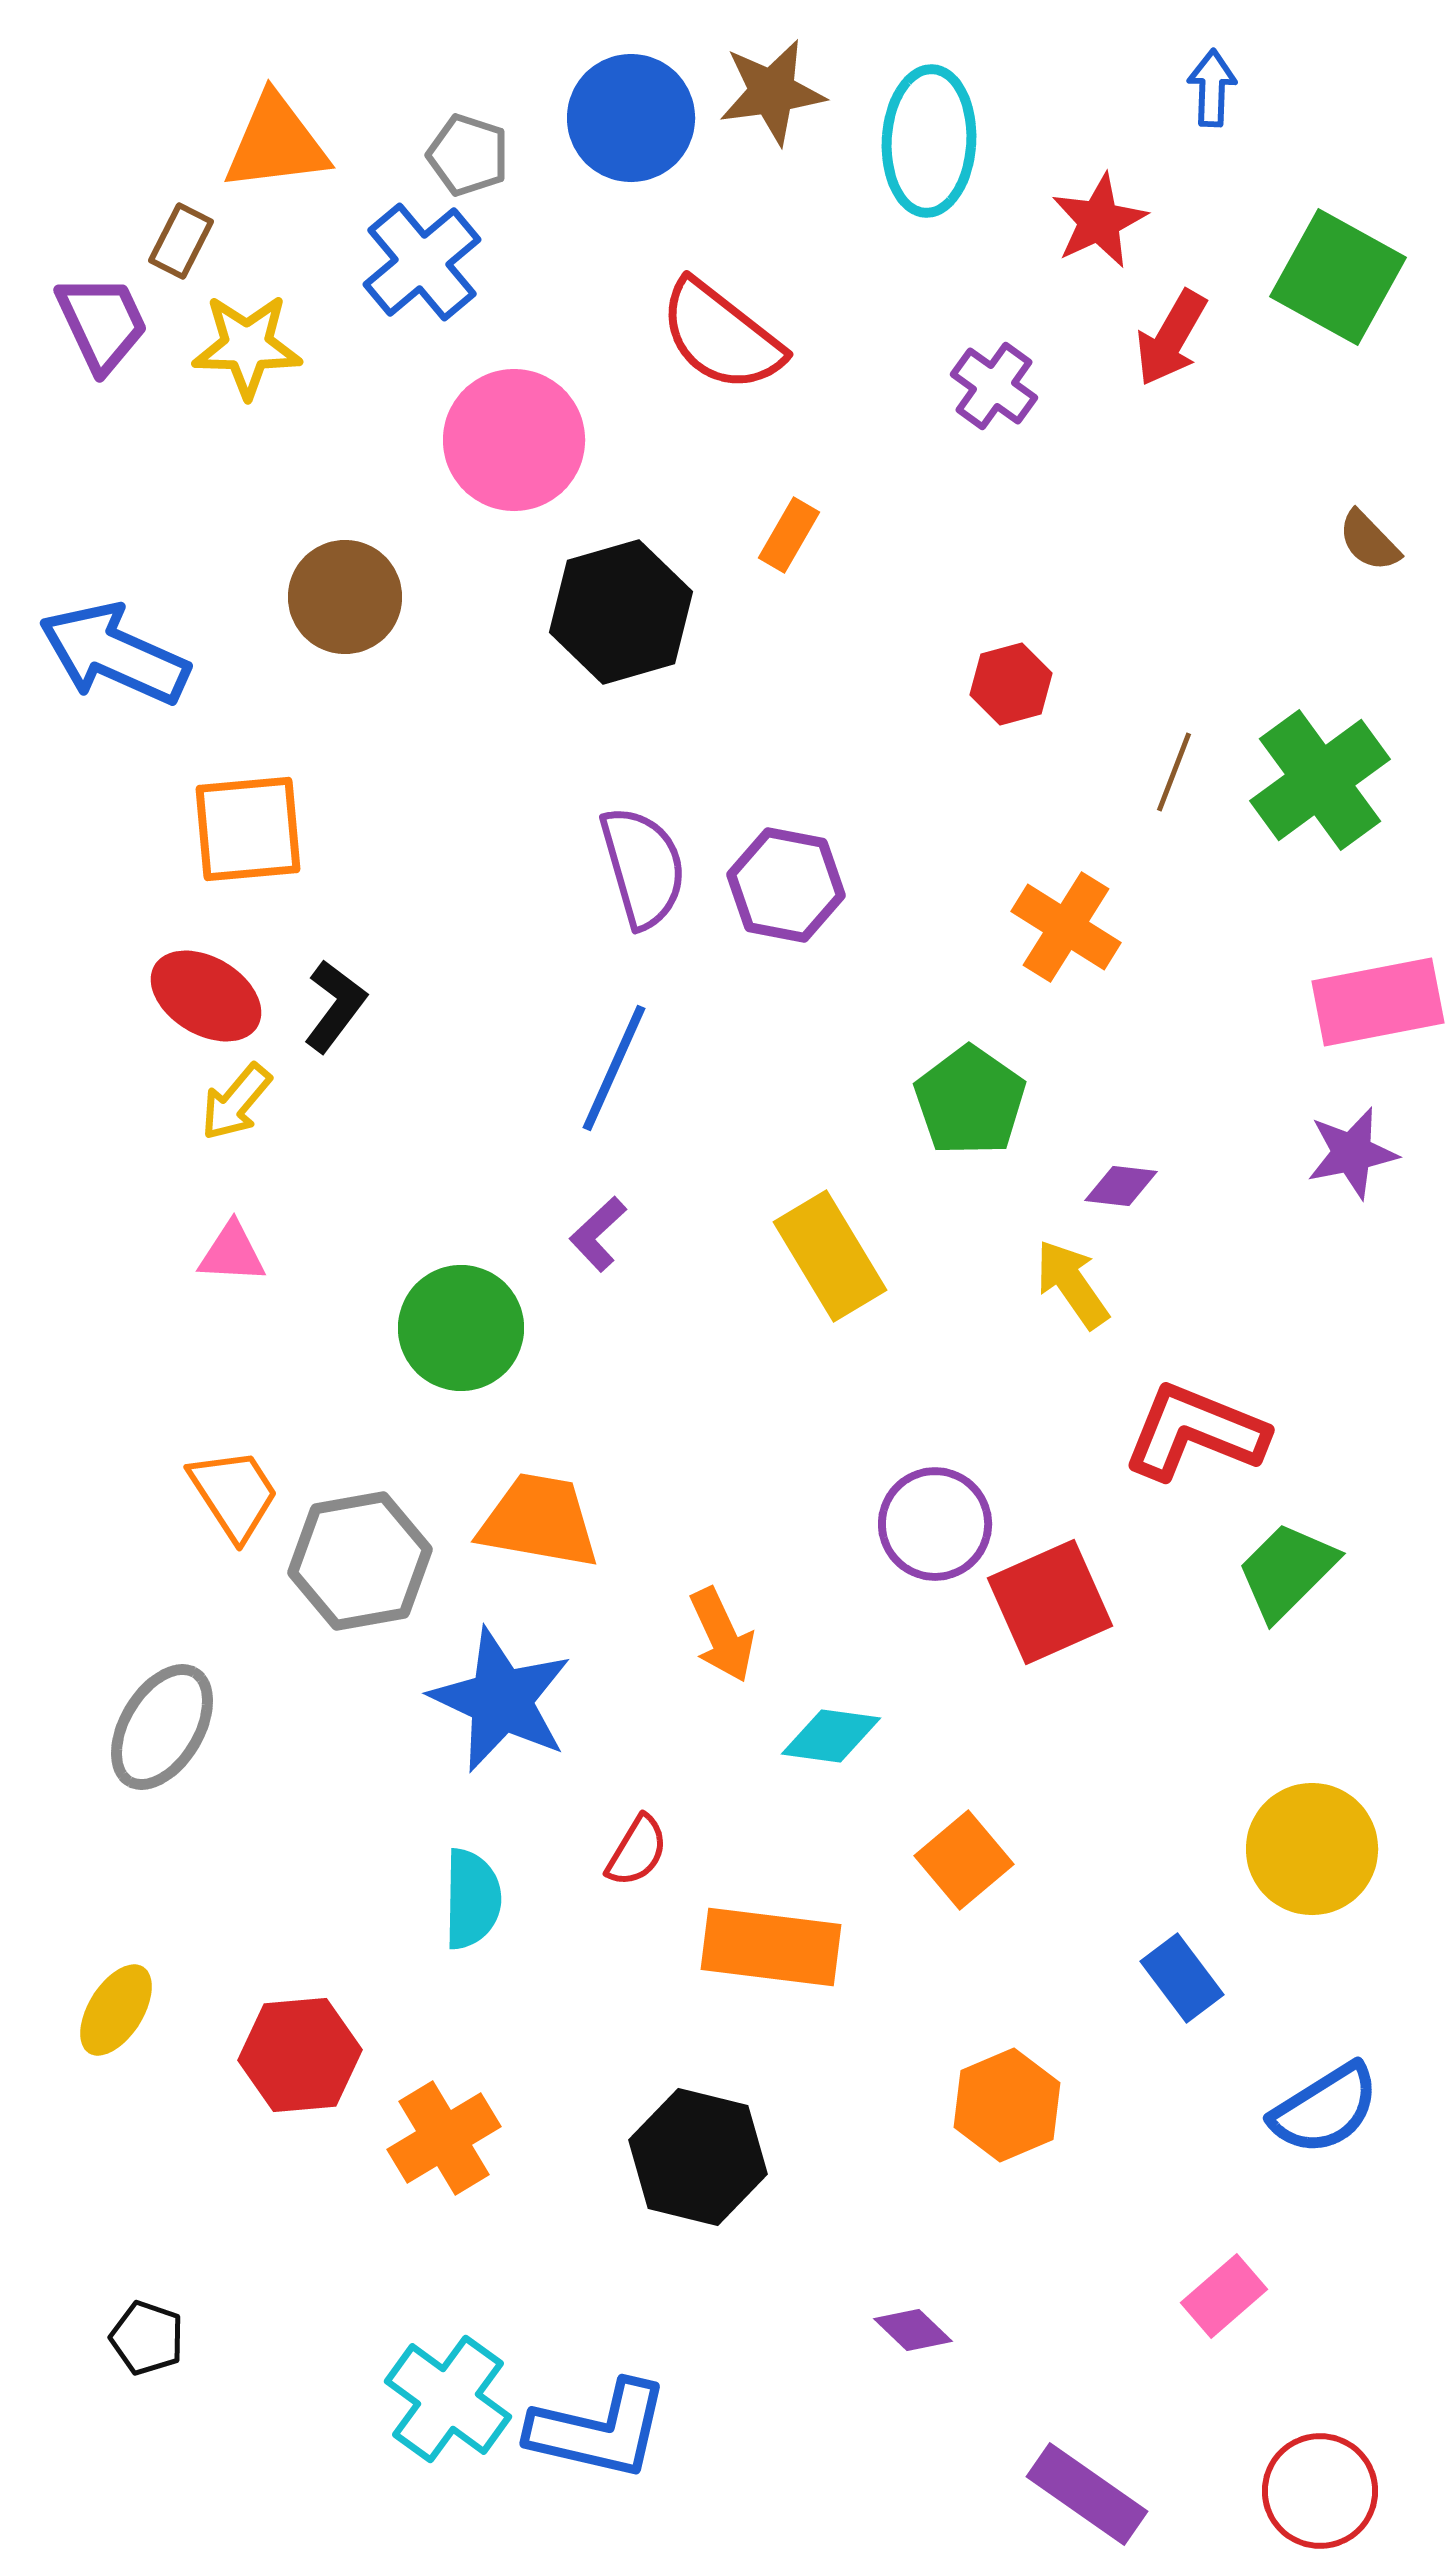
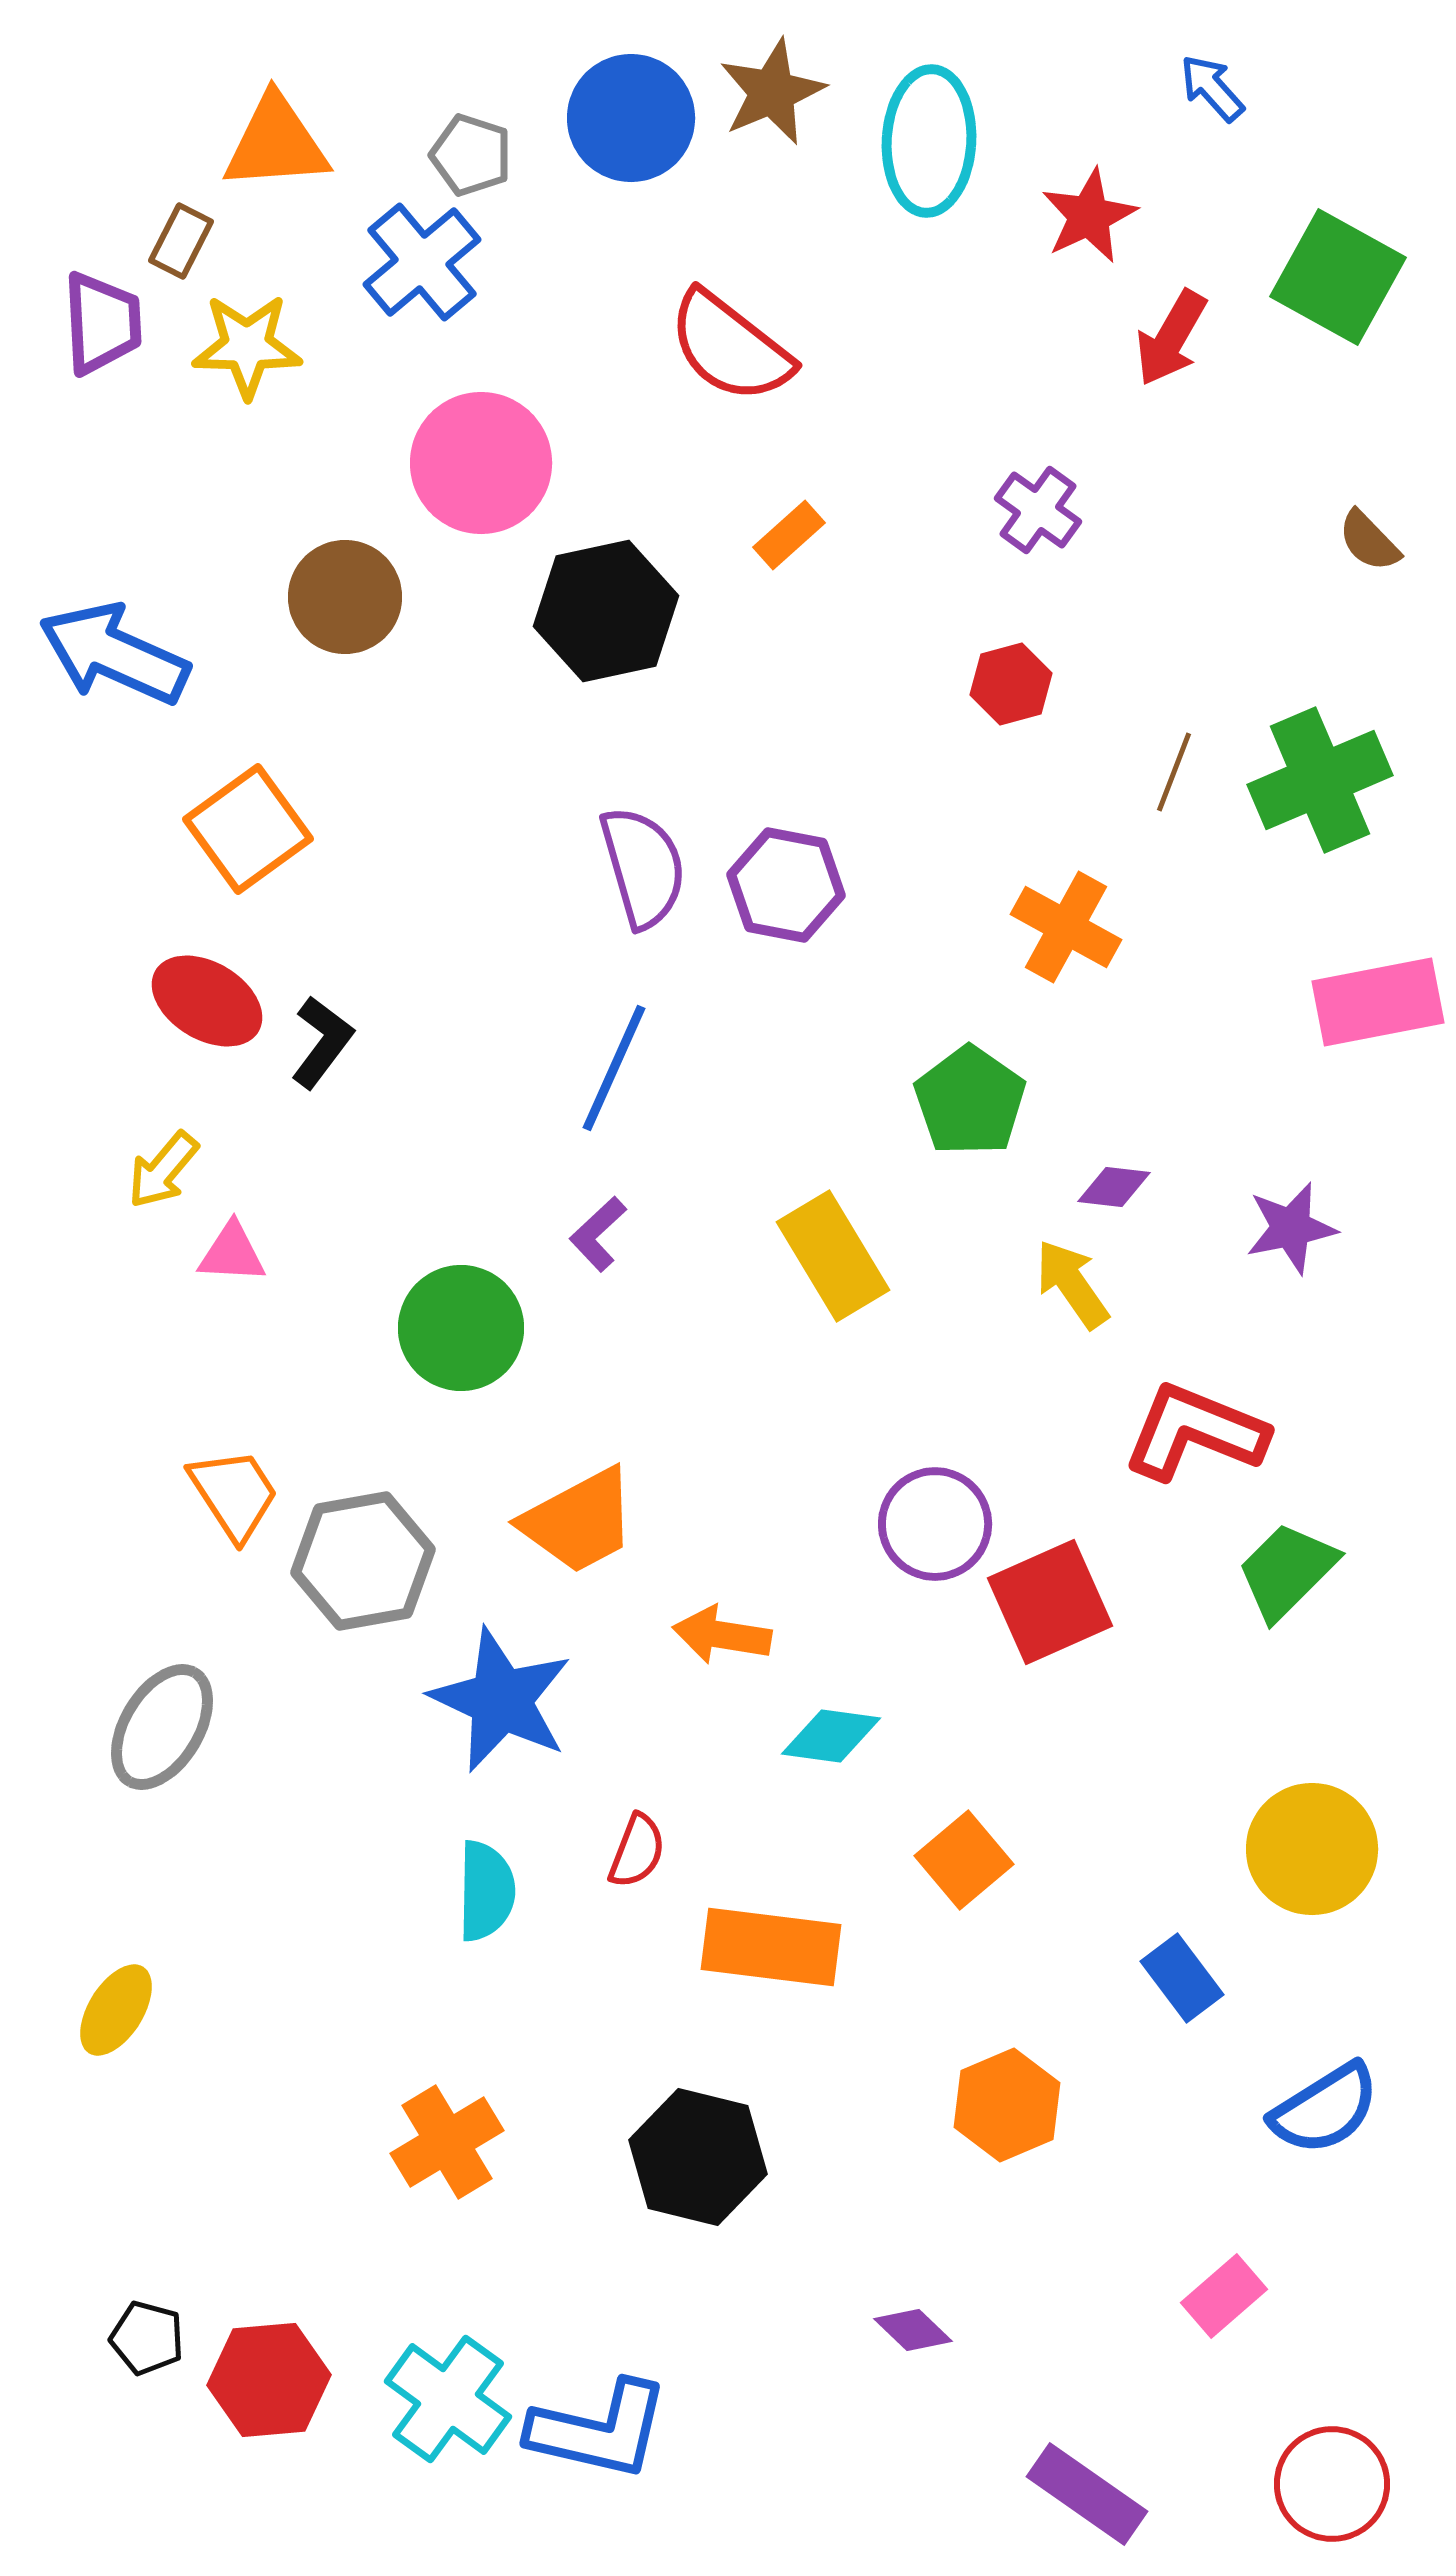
blue arrow at (1212, 88): rotated 44 degrees counterclockwise
brown star at (772, 92): rotated 15 degrees counterclockwise
orange triangle at (276, 143): rotated 3 degrees clockwise
gray pentagon at (468, 155): moved 3 px right
red star at (1099, 221): moved 10 px left, 5 px up
purple trapezoid at (102, 323): rotated 22 degrees clockwise
red semicircle at (721, 336): moved 9 px right, 11 px down
purple cross at (994, 386): moved 44 px right, 124 px down
pink circle at (514, 440): moved 33 px left, 23 px down
orange rectangle at (789, 535): rotated 18 degrees clockwise
black hexagon at (621, 612): moved 15 px left, 1 px up; rotated 4 degrees clockwise
green cross at (1320, 780): rotated 13 degrees clockwise
orange square at (248, 829): rotated 31 degrees counterclockwise
orange cross at (1066, 927): rotated 3 degrees counterclockwise
red ellipse at (206, 996): moved 1 px right, 5 px down
black L-shape at (335, 1006): moved 13 px left, 36 px down
yellow arrow at (236, 1102): moved 73 px left, 68 px down
purple star at (1352, 1153): moved 61 px left, 75 px down
purple diamond at (1121, 1186): moved 7 px left, 1 px down
yellow rectangle at (830, 1256): moved 3 px right
orange trapezoid at (539, 1521): moved 40 px right; rotated 142 degrees clockwise
gray hexagon at (360, 1561): moved 3 px right
orange arrow at (722, 1635): rotated 124 degrees clockwise
red semicircle at (637, 1851): rotated 10 degrees counterclockwise
cyan semicircle at (472, 1899): moved 14 px right, 8 px up
red hexagon at (300, 2055): moved 31 px left, 325 px down
orange cross at (444, 2138): moved 3 px right, 4 px down
black pentagon at (147, 2338): rotated 4 degrees counterclockwise
red circle at (1320, 2491): moved 12 px right, 7 px up
